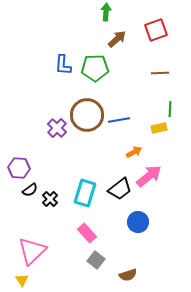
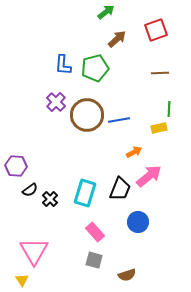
green arrow: rotated 48 degrees clockwise
green pentagon: rotated 12 degrees counterclockwise
green line: moved 1 px left
purple cross: moved 1 px left, 26 px up
purple hexagon: moved 3 px left, 2 px up
black trapezoid: rotated 30 degrees counterclockwise
pink rectangle: moved 8 px right, 1 px up
pink triangle: moved 2 px right; rotated 16 degrees counterclockwise
gray square: moved 2 px left; rotated 24 degrees counterclockwise
brown semicircle: moved 1 px left
